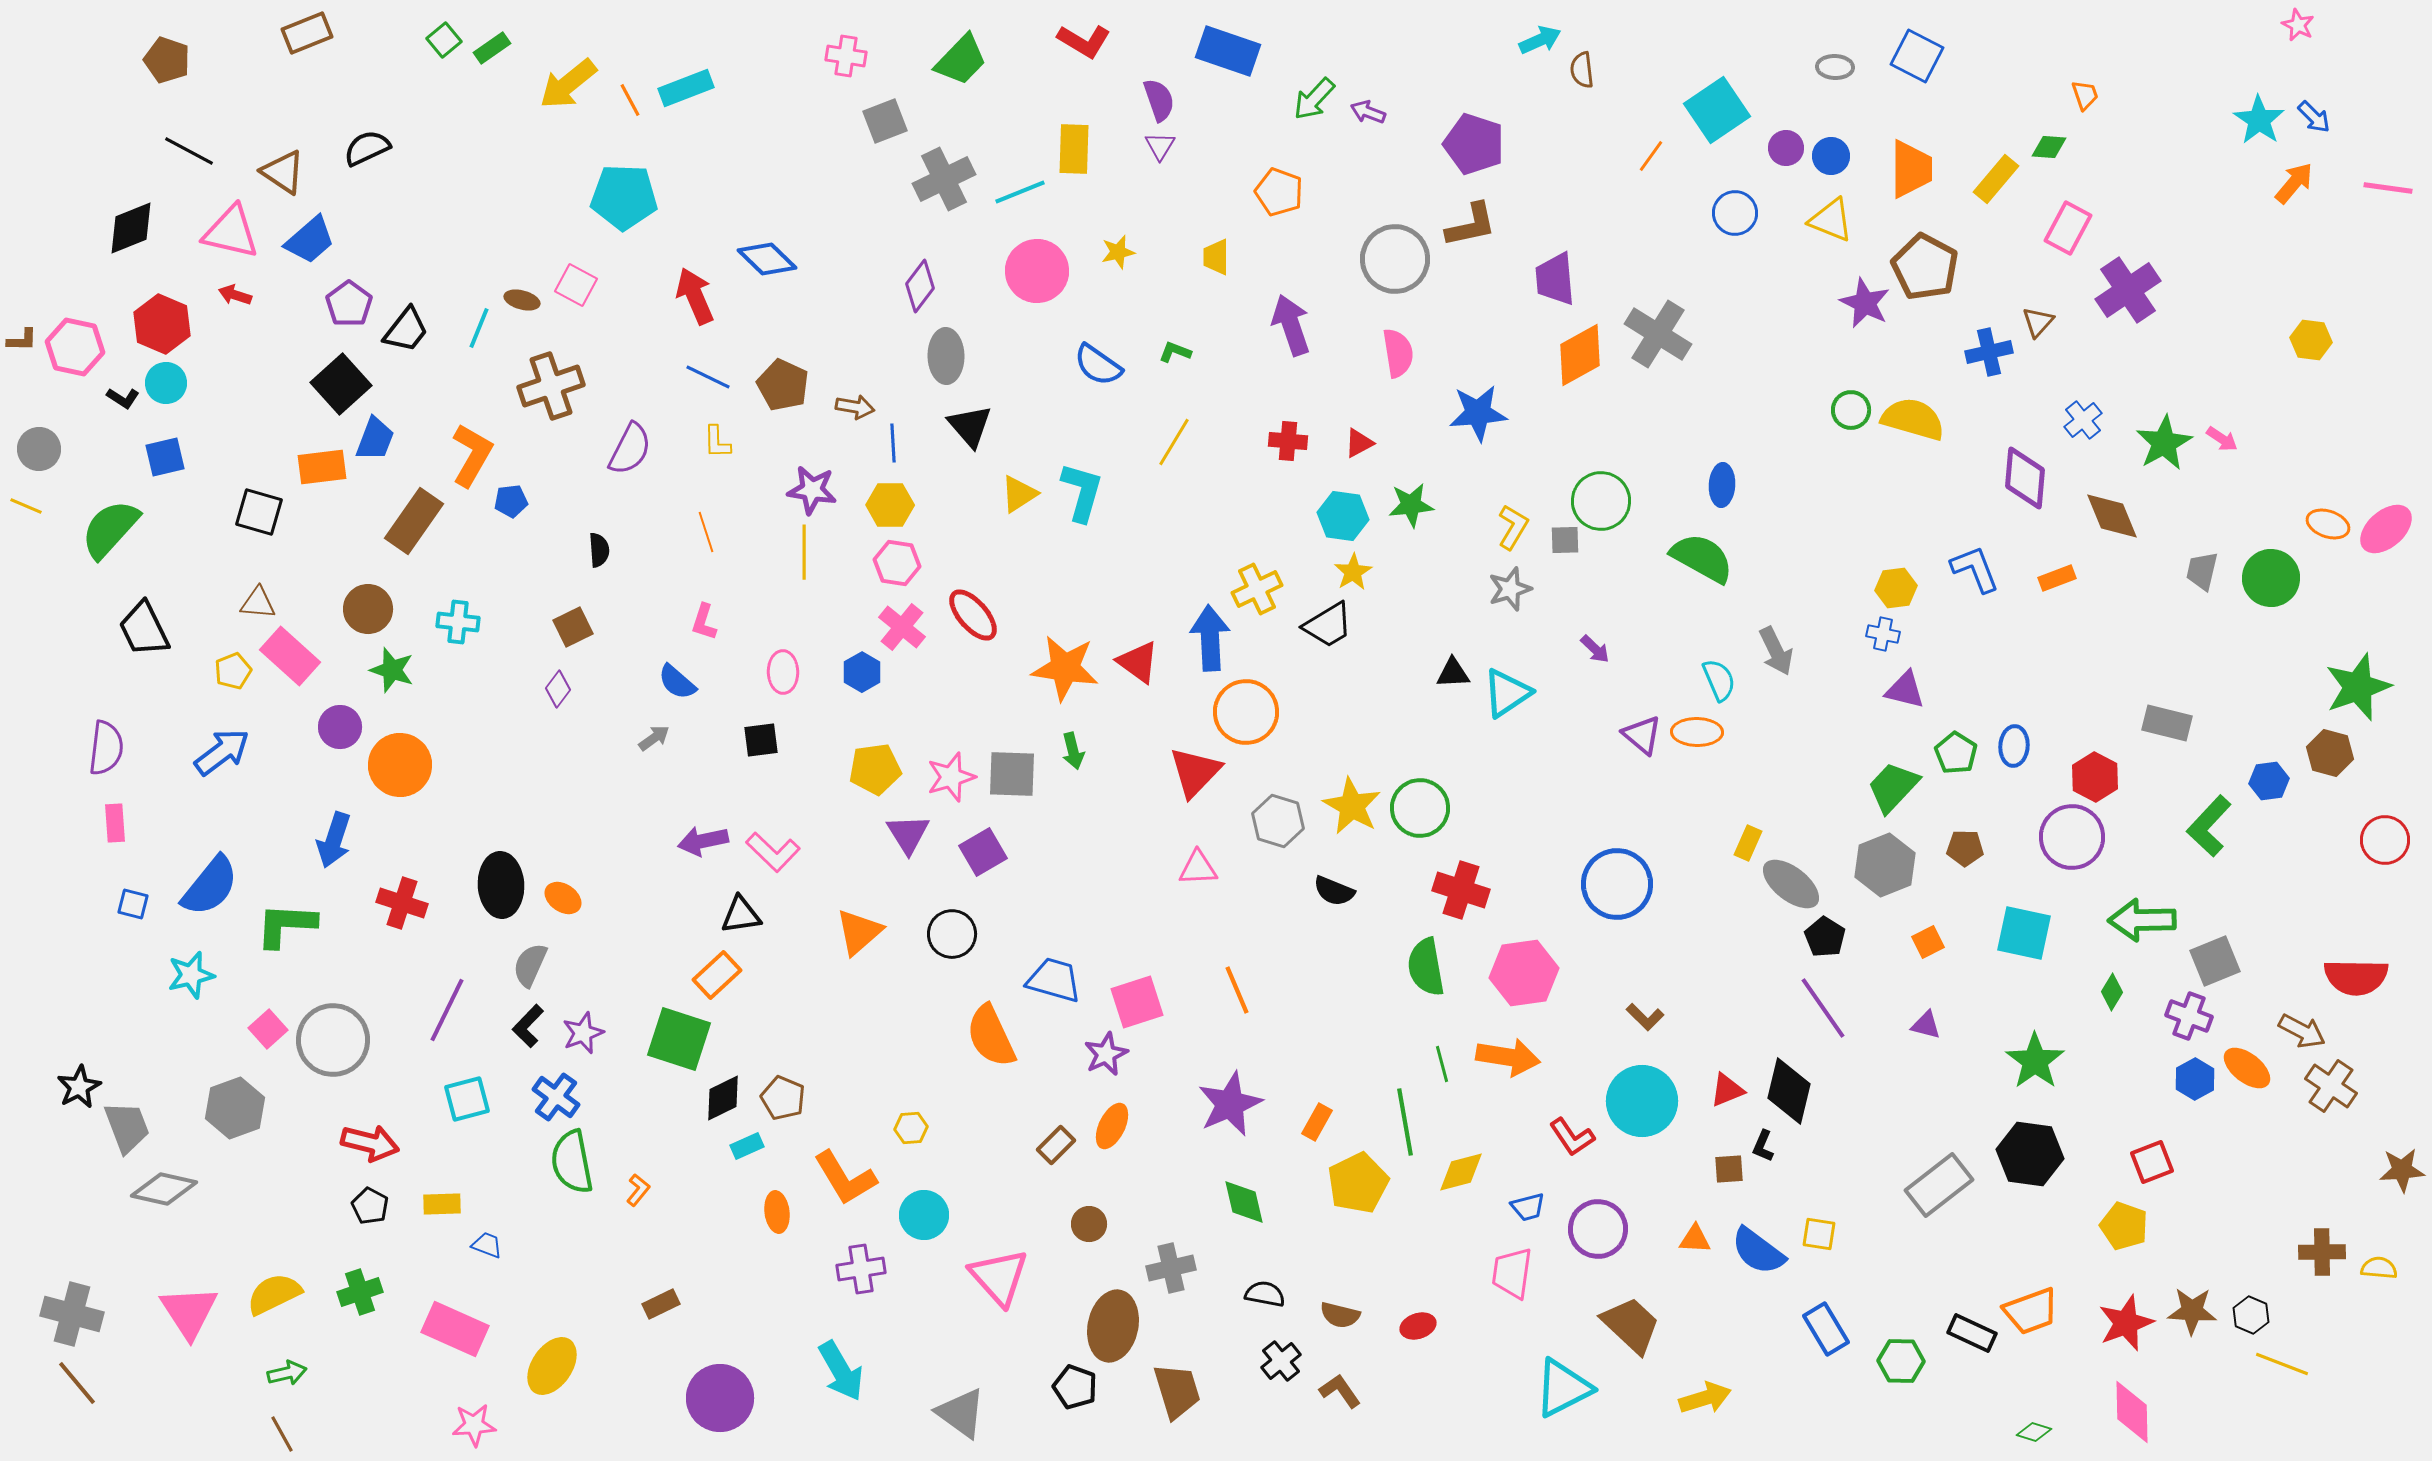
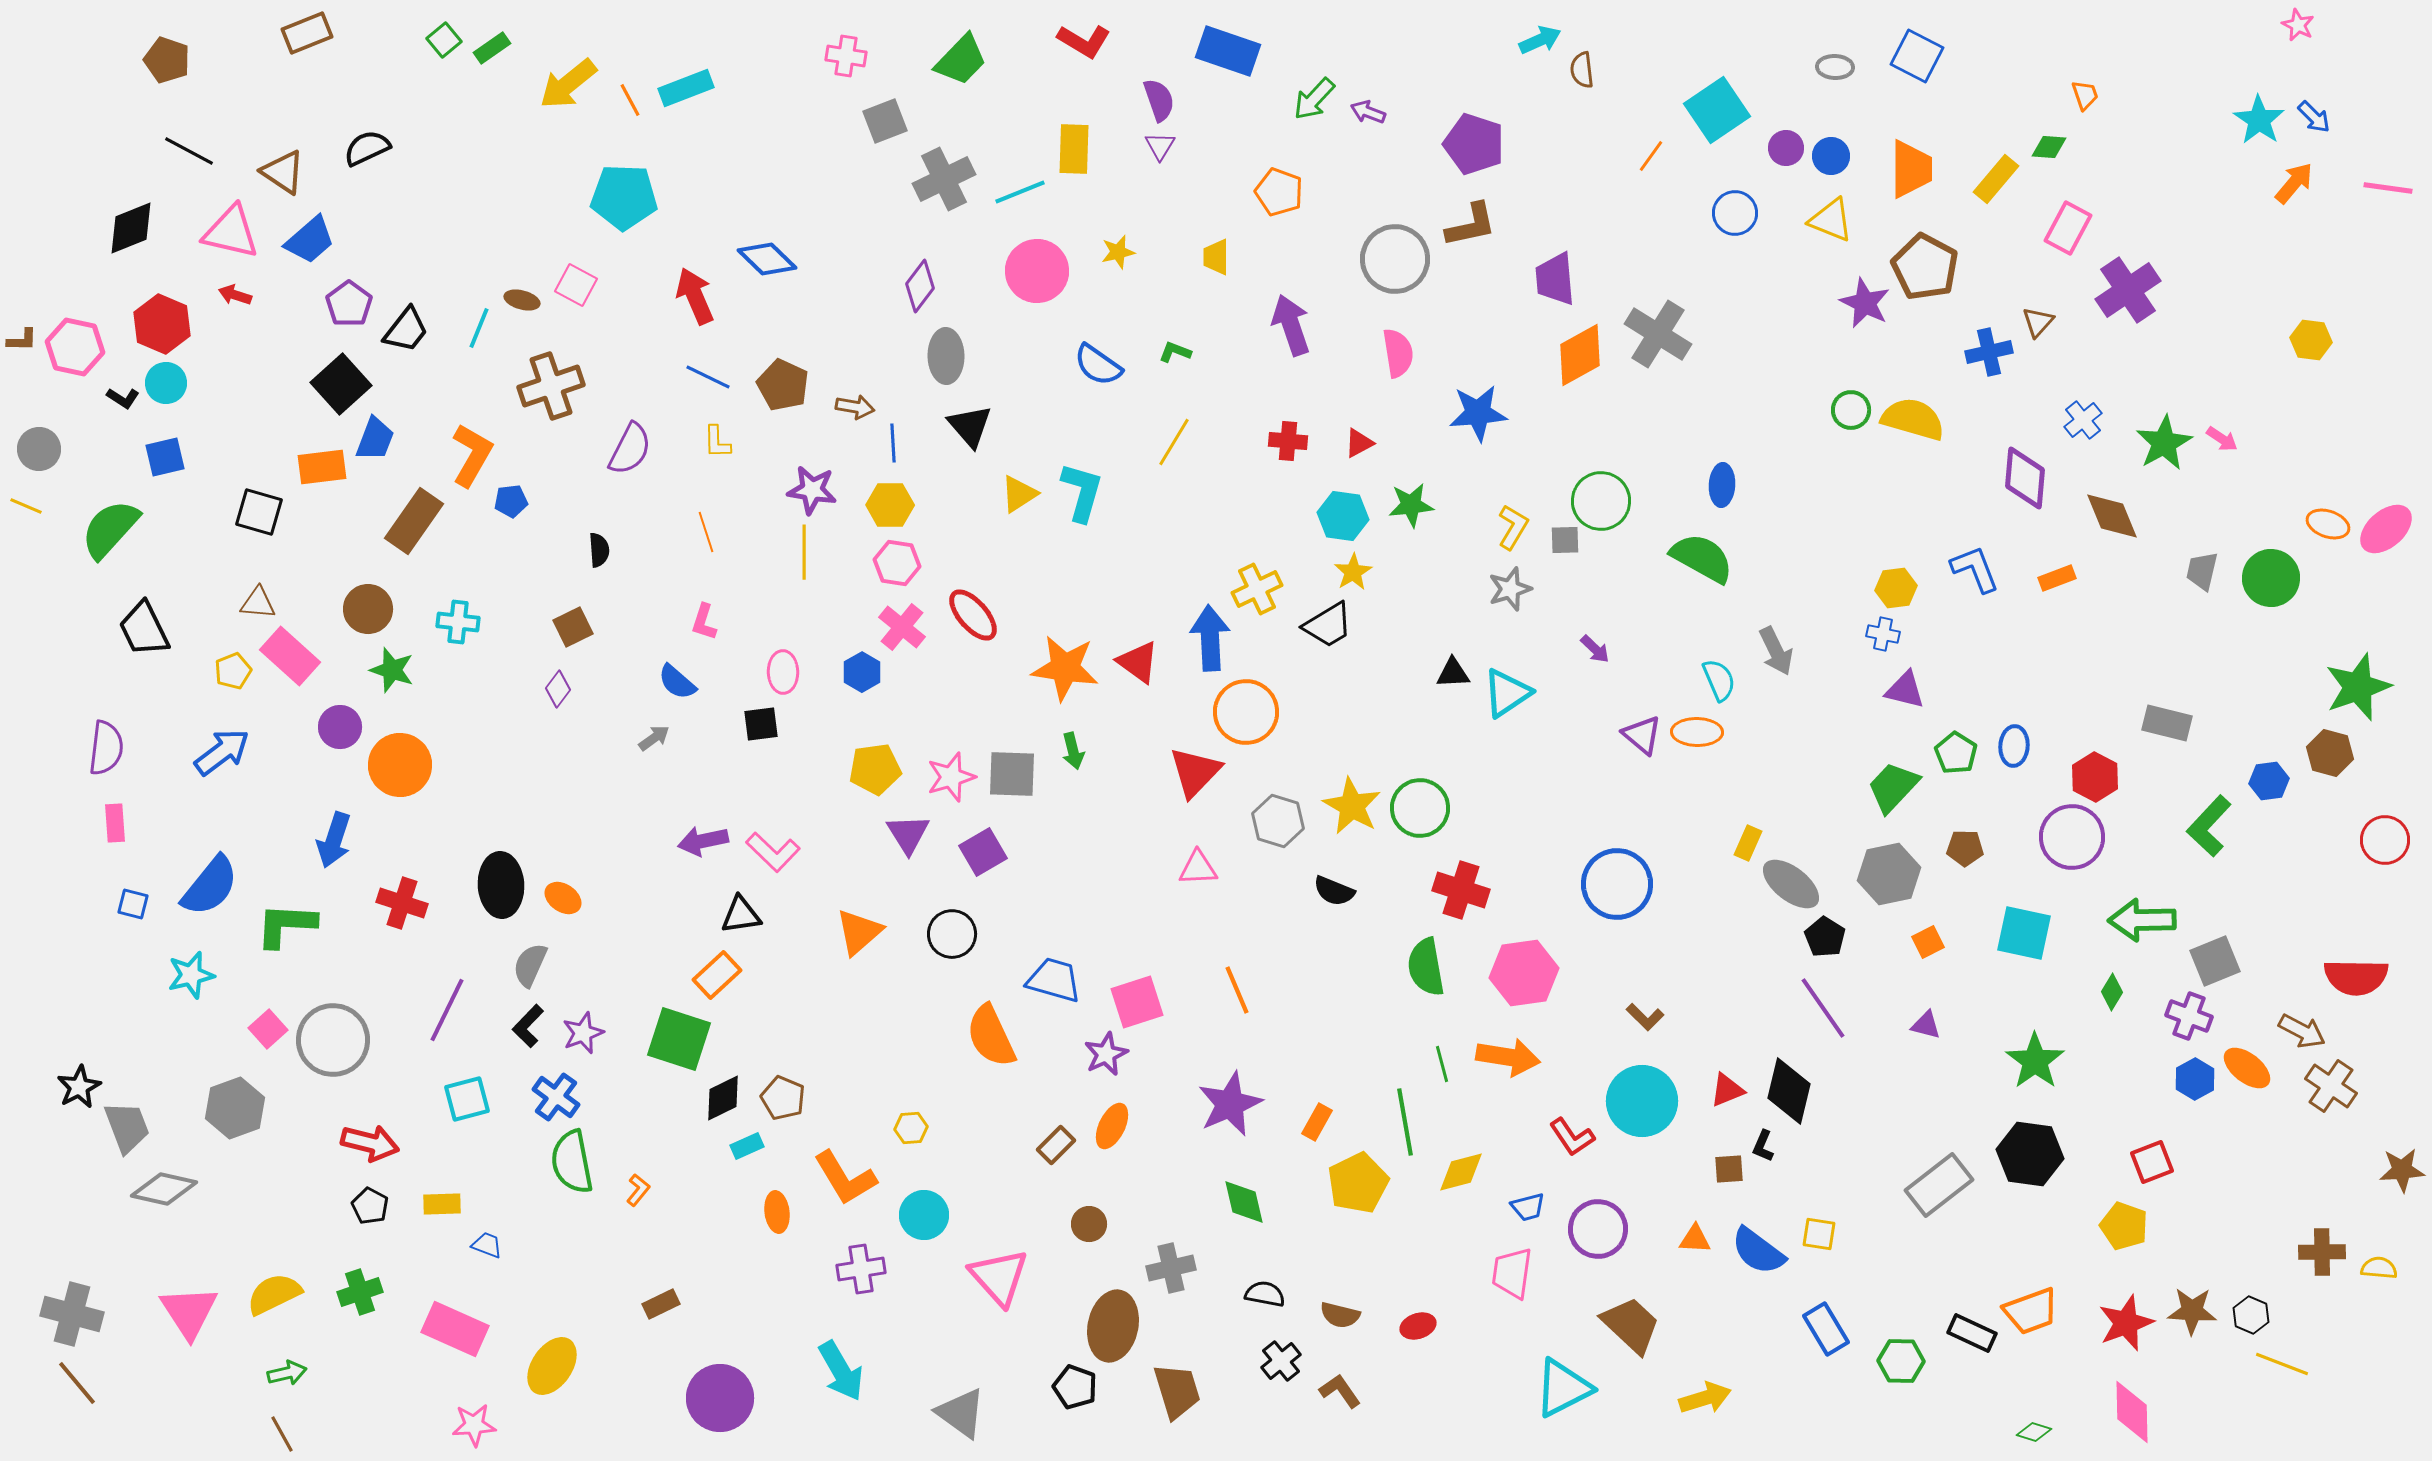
black square at (761, 740): moved 16 px up
gray hexagon at (1885, 865): moved 4 px right, 9 px down; rotated 10 degrees clockwise
